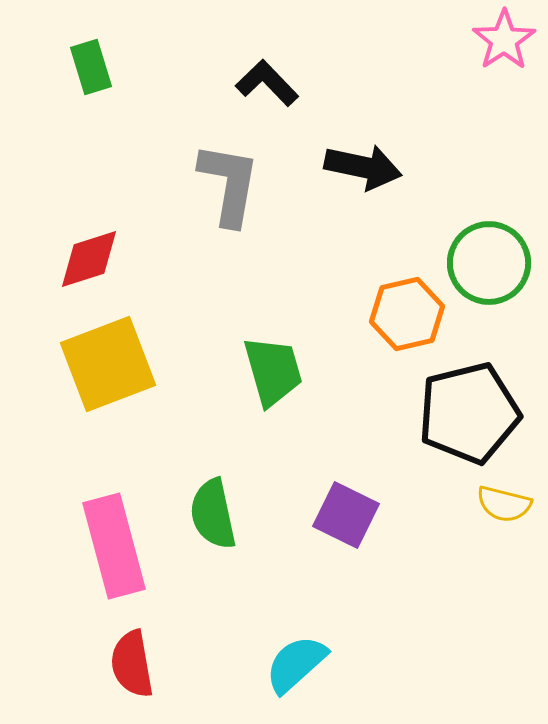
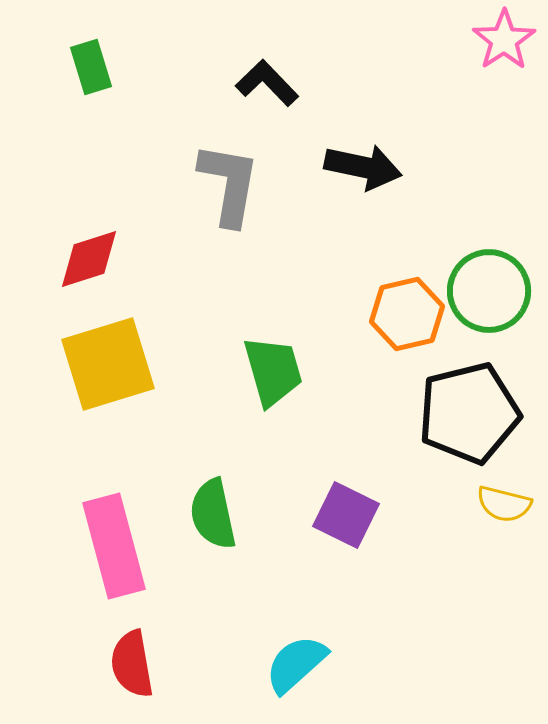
green circle: moved 28 px down
yellow square: rotated 4 degrees clockwise
